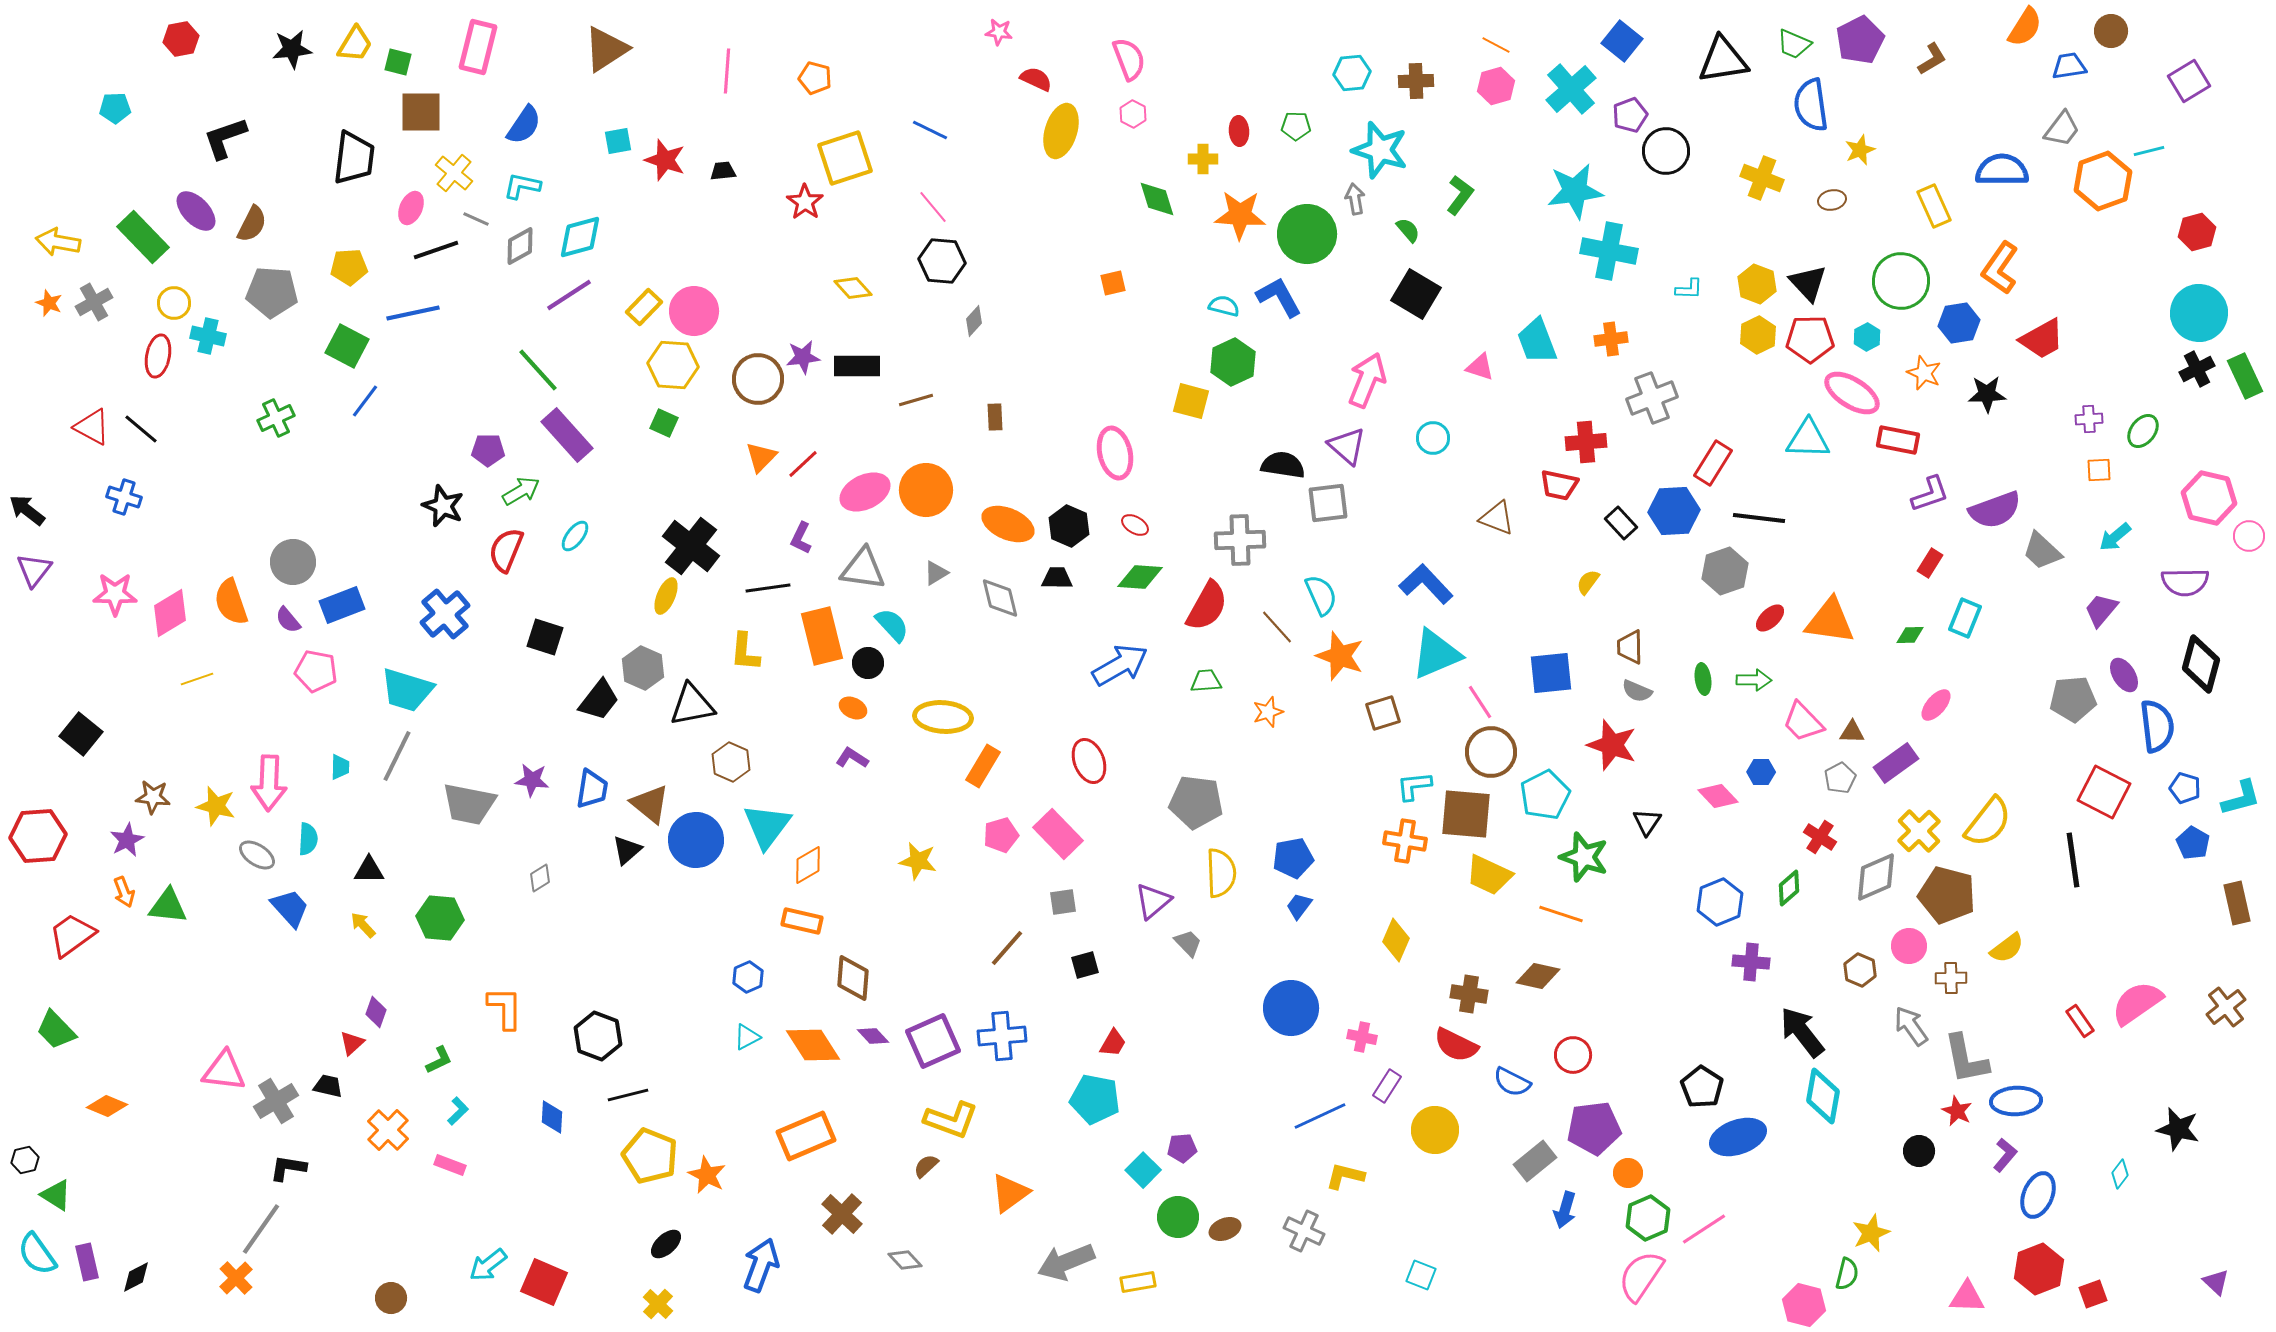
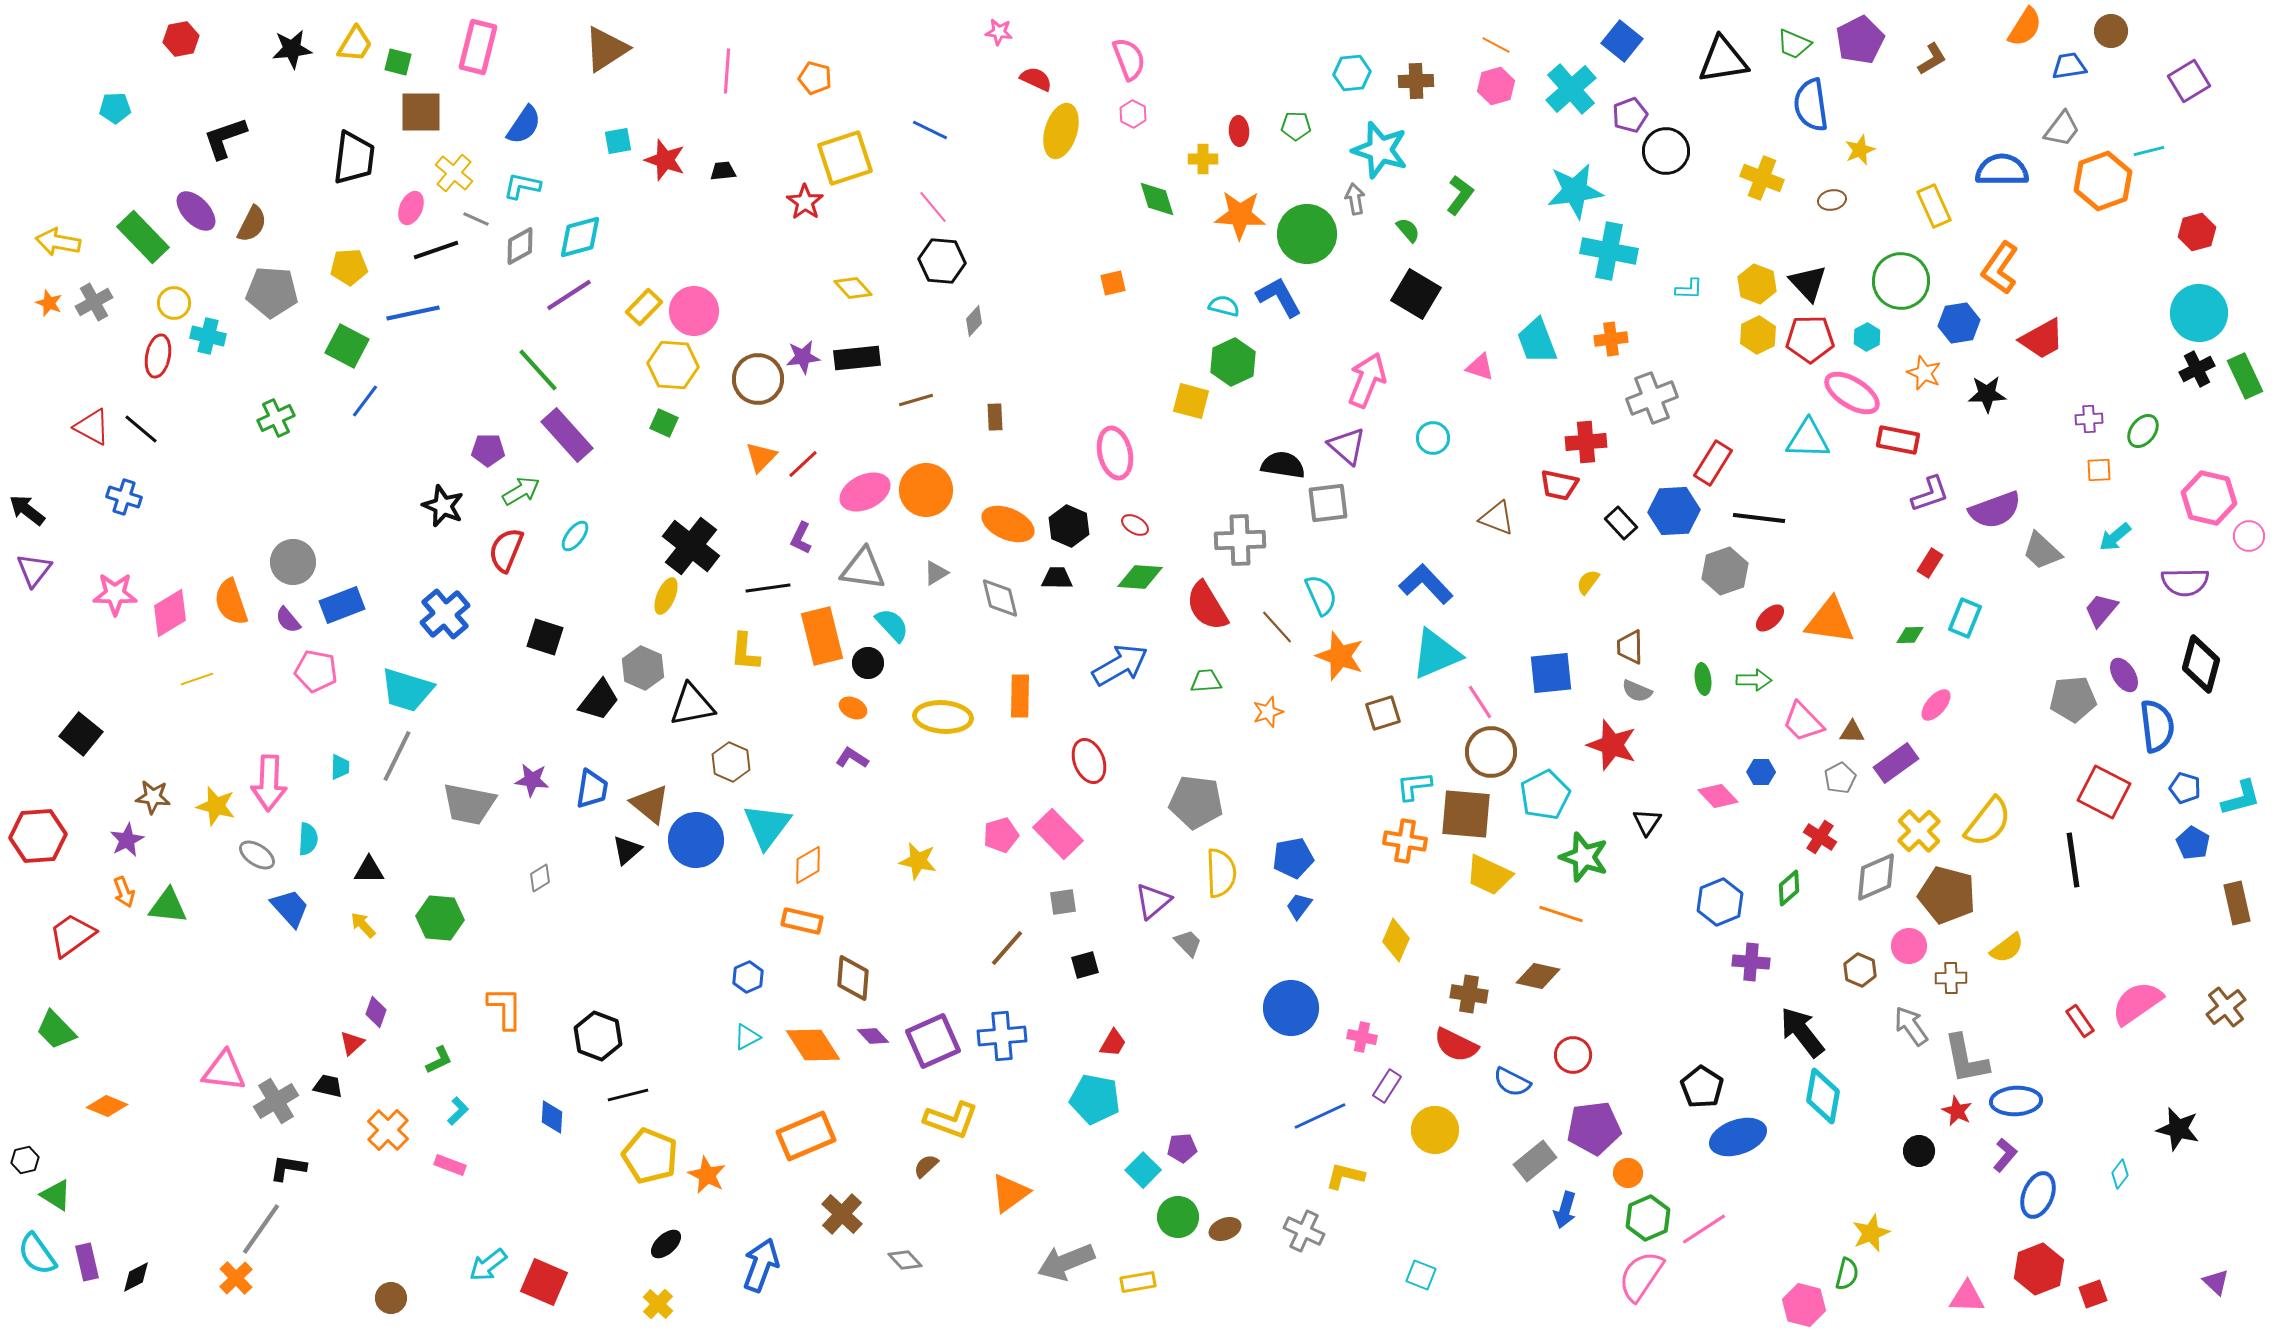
black rectangle at (857, 366): moved 8 px up; rotated 6 degrees counterclockwise
red semicircle at (1207, 606): rotated 120 degrees clockwise
orange rectangle at (983, 766): moved 37 px right, 70 px up; rotated 30 degrees counterclockwise
